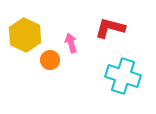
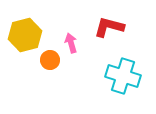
red L-shape: moved 1 px left, 1 px up
yellow hexagon: rotated 20 degrees clockwise
